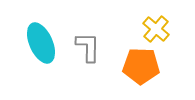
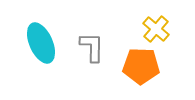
gray L-shape: moved 4 px right
